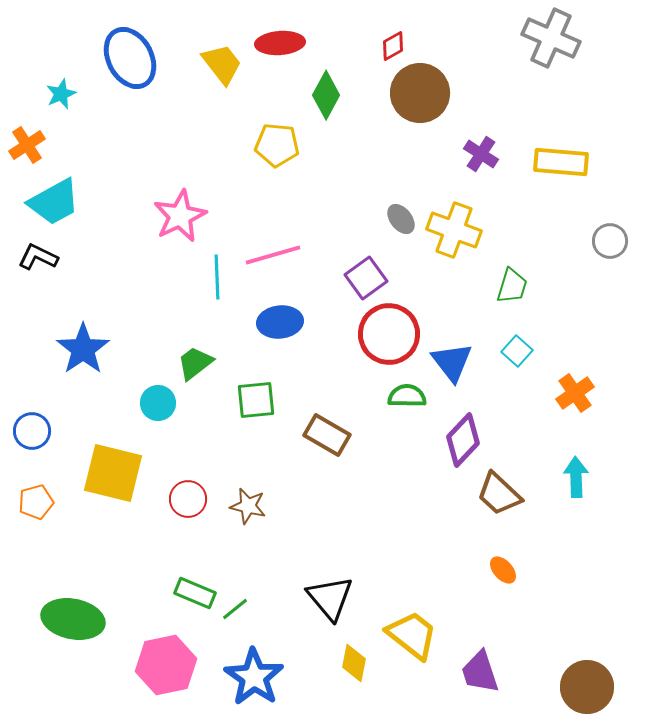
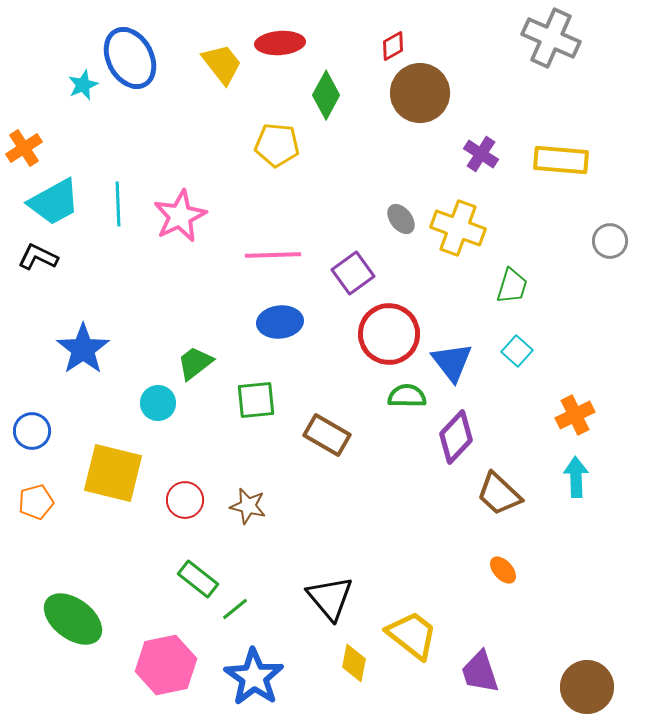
cyan star at (61, 94): moved 22 px right, 9 px up
orange cross at (27, 145): moved 3 px left, 3 px down
yellow rectangle at (561, 162): moved 2 px up
yellow cross at (454, 230): moved 4 px right, 2 px up
pink line at (273, 255): rotated 14 degrees clockwise
cyan line at (217, 277): moved 99 px left, 73 px up
purple square at (366, 278): moved 13 px left, 5 px up
orange cross at (575, 393): moved 22 px down; rotated 9 degrees clockwise
purple diamond at (463, 440): moved 7 px left, 3 px up
red circle at (188, 499): moved 3 px left, 1 px down
green rectangle at (195, 593): moved 3 px right, 14 px up; rotated 15 degrees clockwise
green ellipse at (73, 619): rotated 26 degrees clockwise
